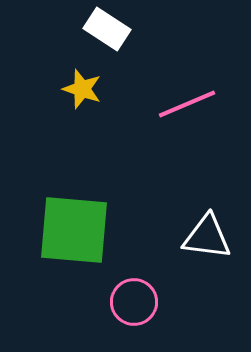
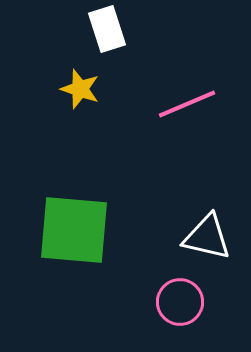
white rectangle: rotated 39 degrees clockwise
yellow star: moved 2 px left
white triangle: rotated 6 degrees clockwise
pink circle: moved 46 px right
